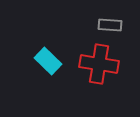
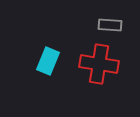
cyan rectangle: rotated 68 degrees clockwise
